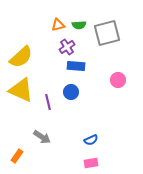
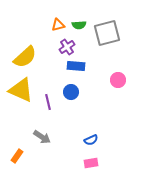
yellow semicircle: moved 4 px right
